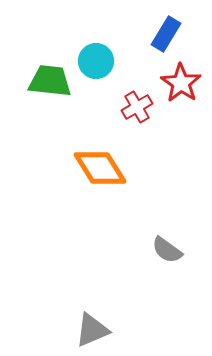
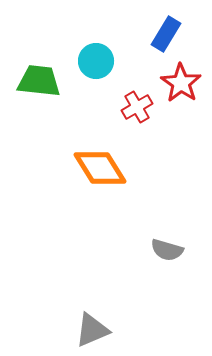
green trapezoid: moved 11 px left
gray semicircle: rotated 20 degrees counterclockwise
